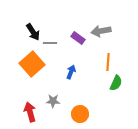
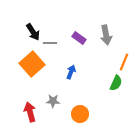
gray arrow: moved 5 px right, 4 px down; rotated 90 degrees counterclockwise
purple rectangle: moved 1 px right
orange line: moved 16 px right; rotated 18 degrees clockwise
